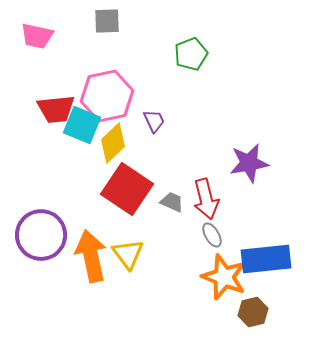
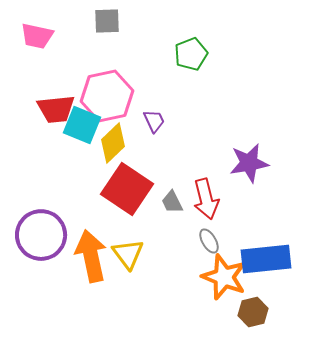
gray trapezoid: rotated 140 degrees counterclockwise
gray ellipse: moved 3 px left, 6 px down
